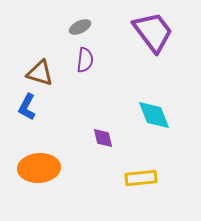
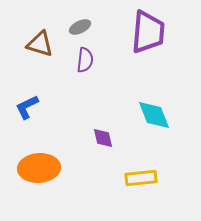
purple trapezoid: moved 5 px left; rotated 42 degrees clockwise
brown triangle: moved 29 px up
blue L-shape: rotated 36 degrees clockwise
